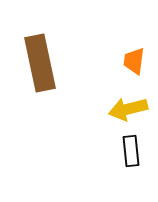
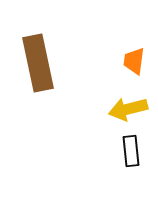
brown rectangle: moved 2 px left
